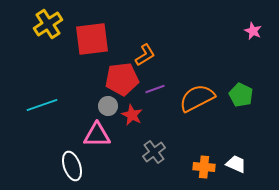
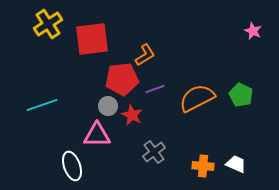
orange cross: moved 1 px left, 1 px up
